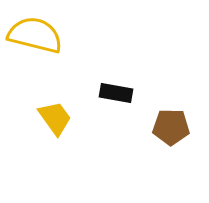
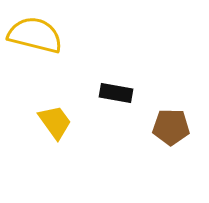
yellow trapezoid: moved 4 px down
